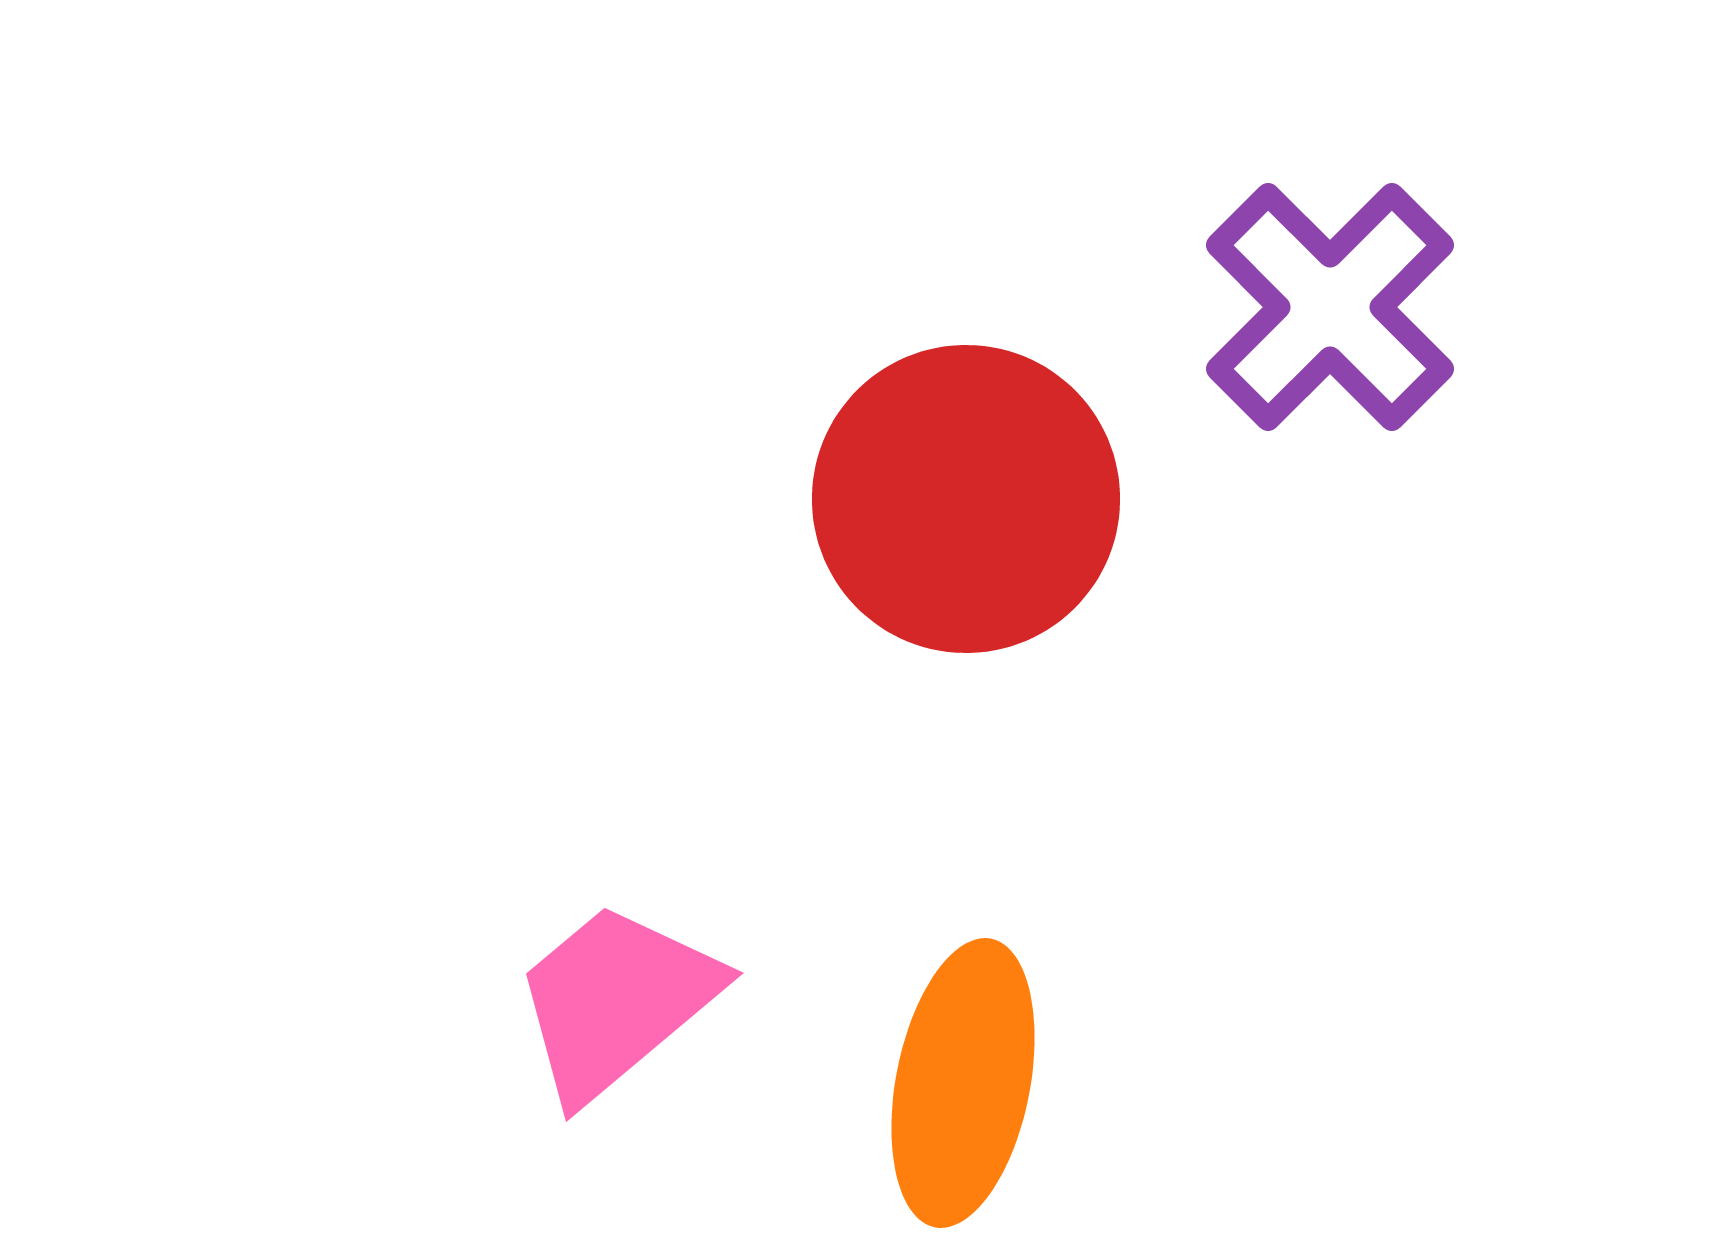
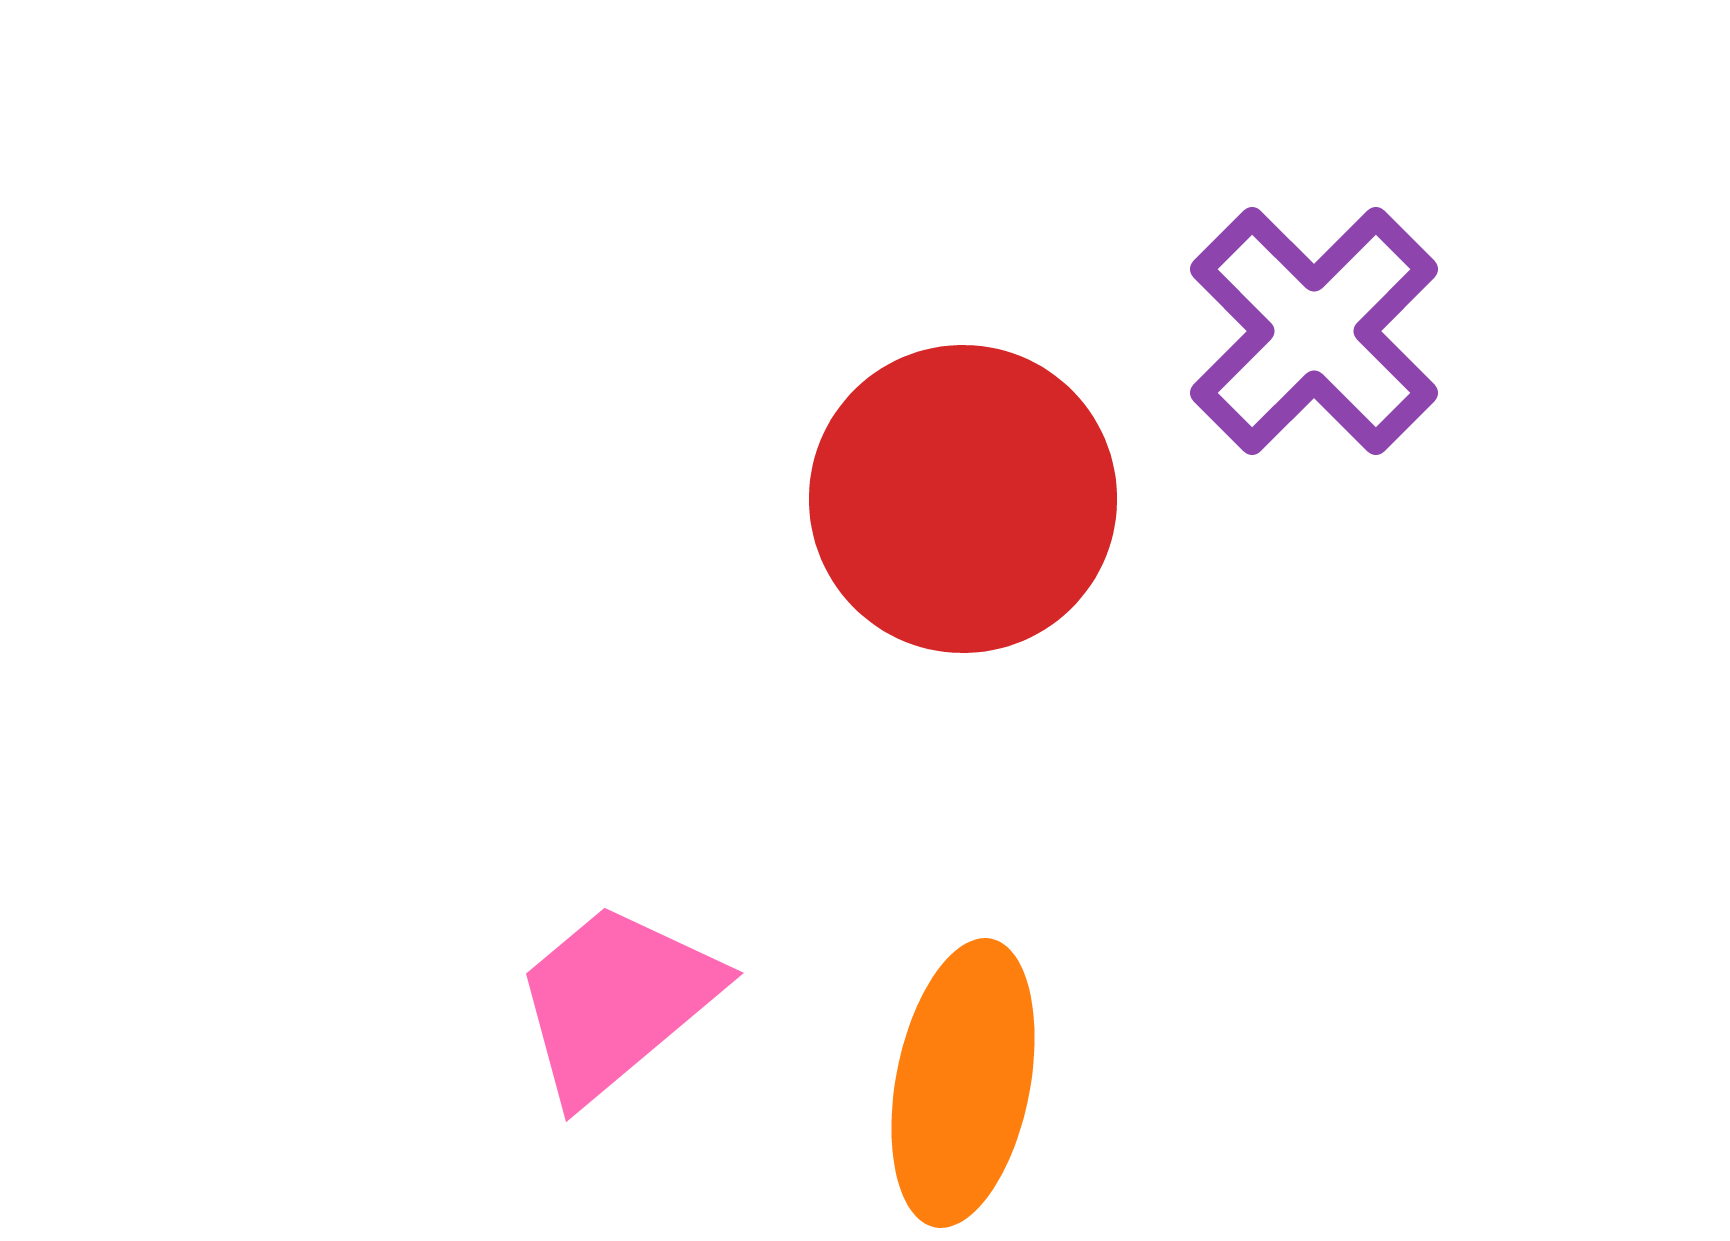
purple cross: moved 16 px left, 24 px down
red circle: moved 3 px left
